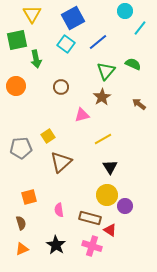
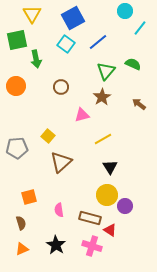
yellow square: rotated 16 degrees counterclockwise
gray pentagon: moved 4 px left
